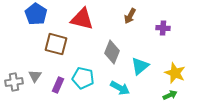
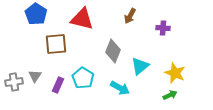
brown square: rotated 20 degrees counterclockwise
gray diamond: moved 1 px right, 1 px up
cyan pentagon: rotated 20 degrees clockwise
